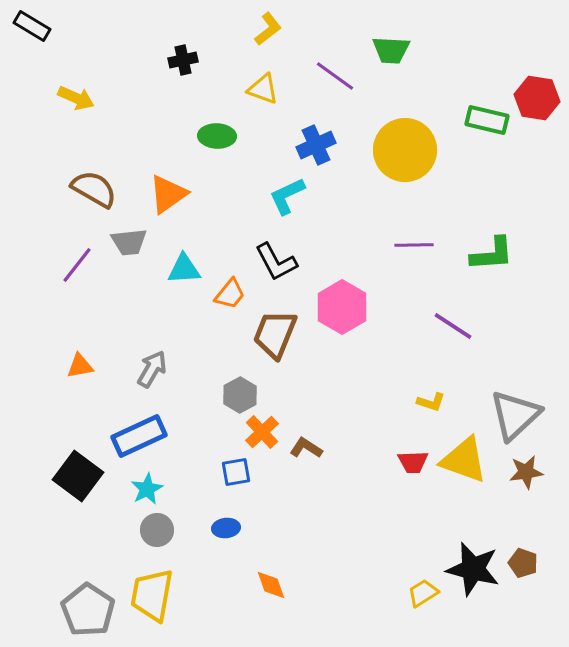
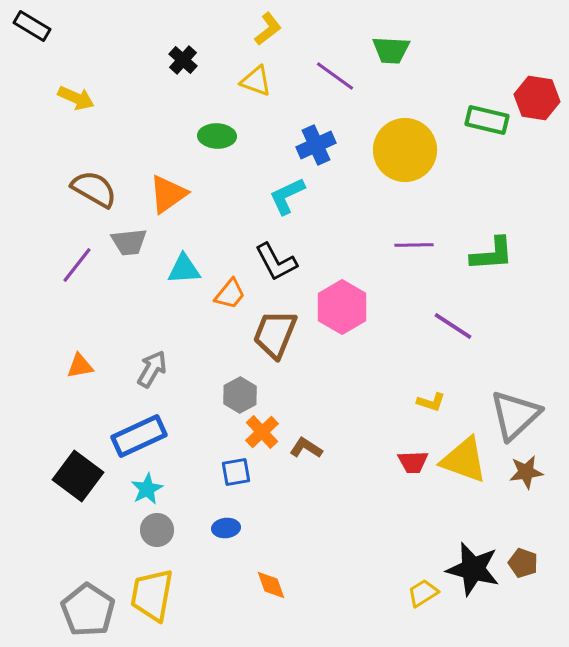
black cross at (183, 60): rotated 36 degrees counterclockwise
yellow triangle at (263, 89): moved 7 px left, 8 px up
